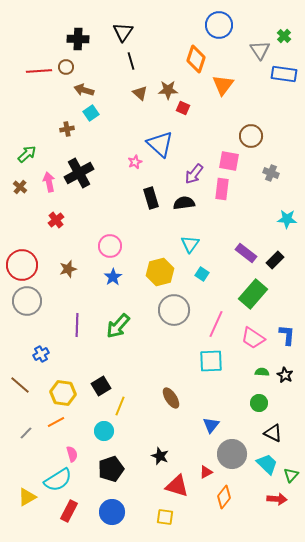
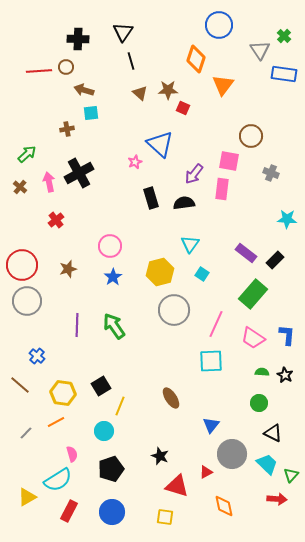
cyan square at (91, 113): rotated 28 degrees clockwise
green arrow at (118, 326): moved 4 px left; rotated 104 degrees clockwise
blue cross at (41, 354): moved 4 px left, 2 px down; rotated 21 degrees counterclockwise
orange diamond at (224, 497): moved 9 px down; rotated 50 degrees counterclockwise
